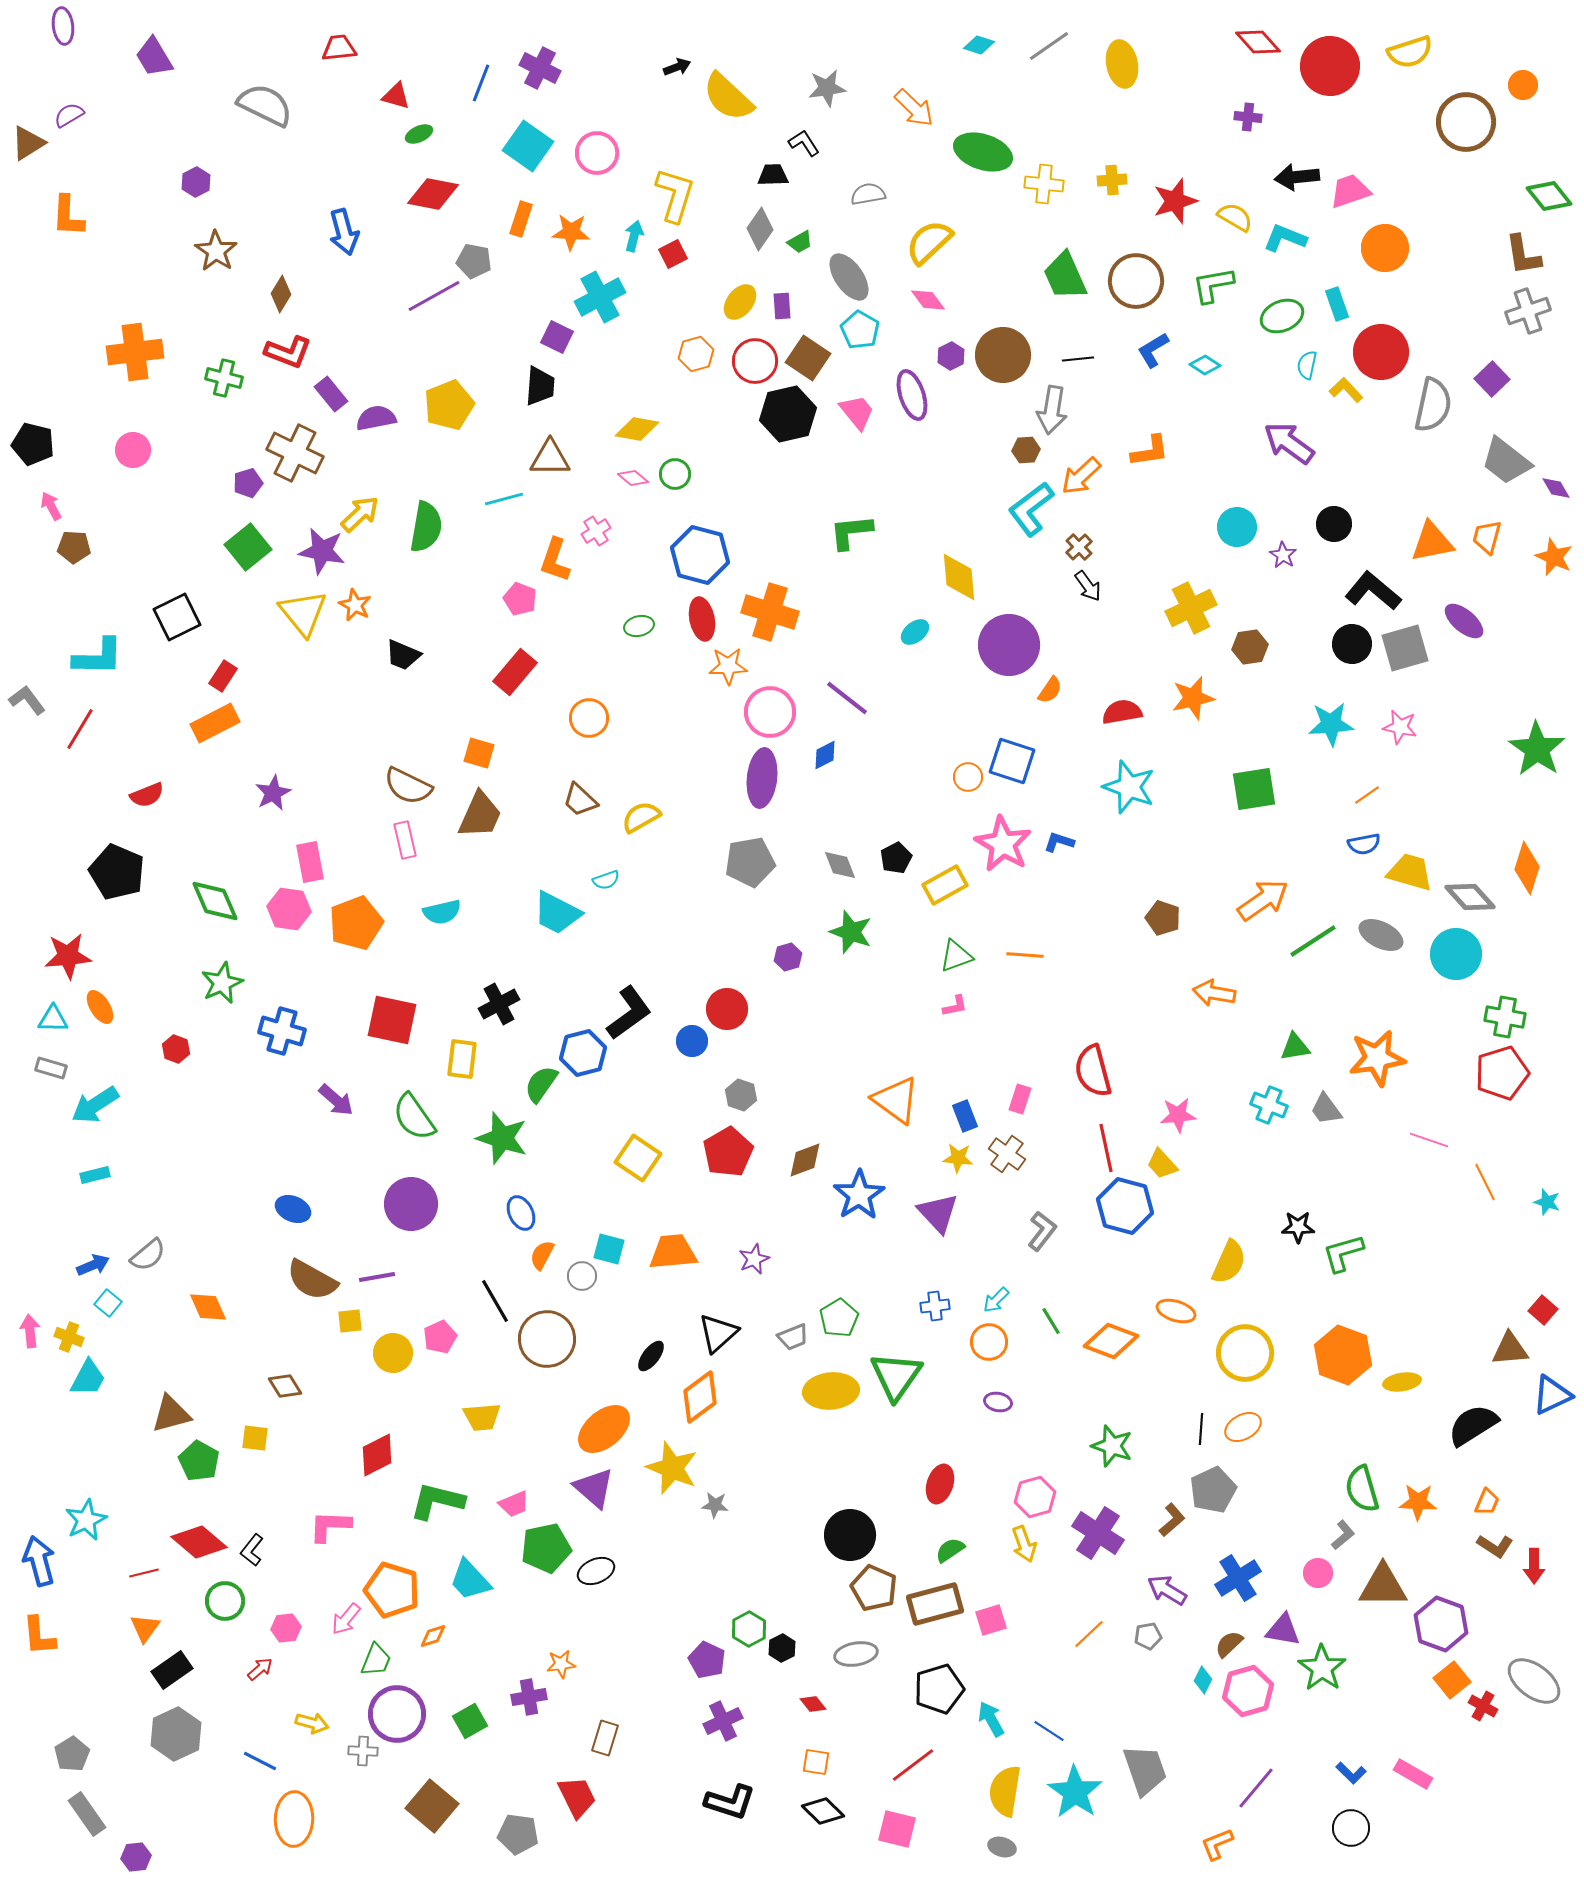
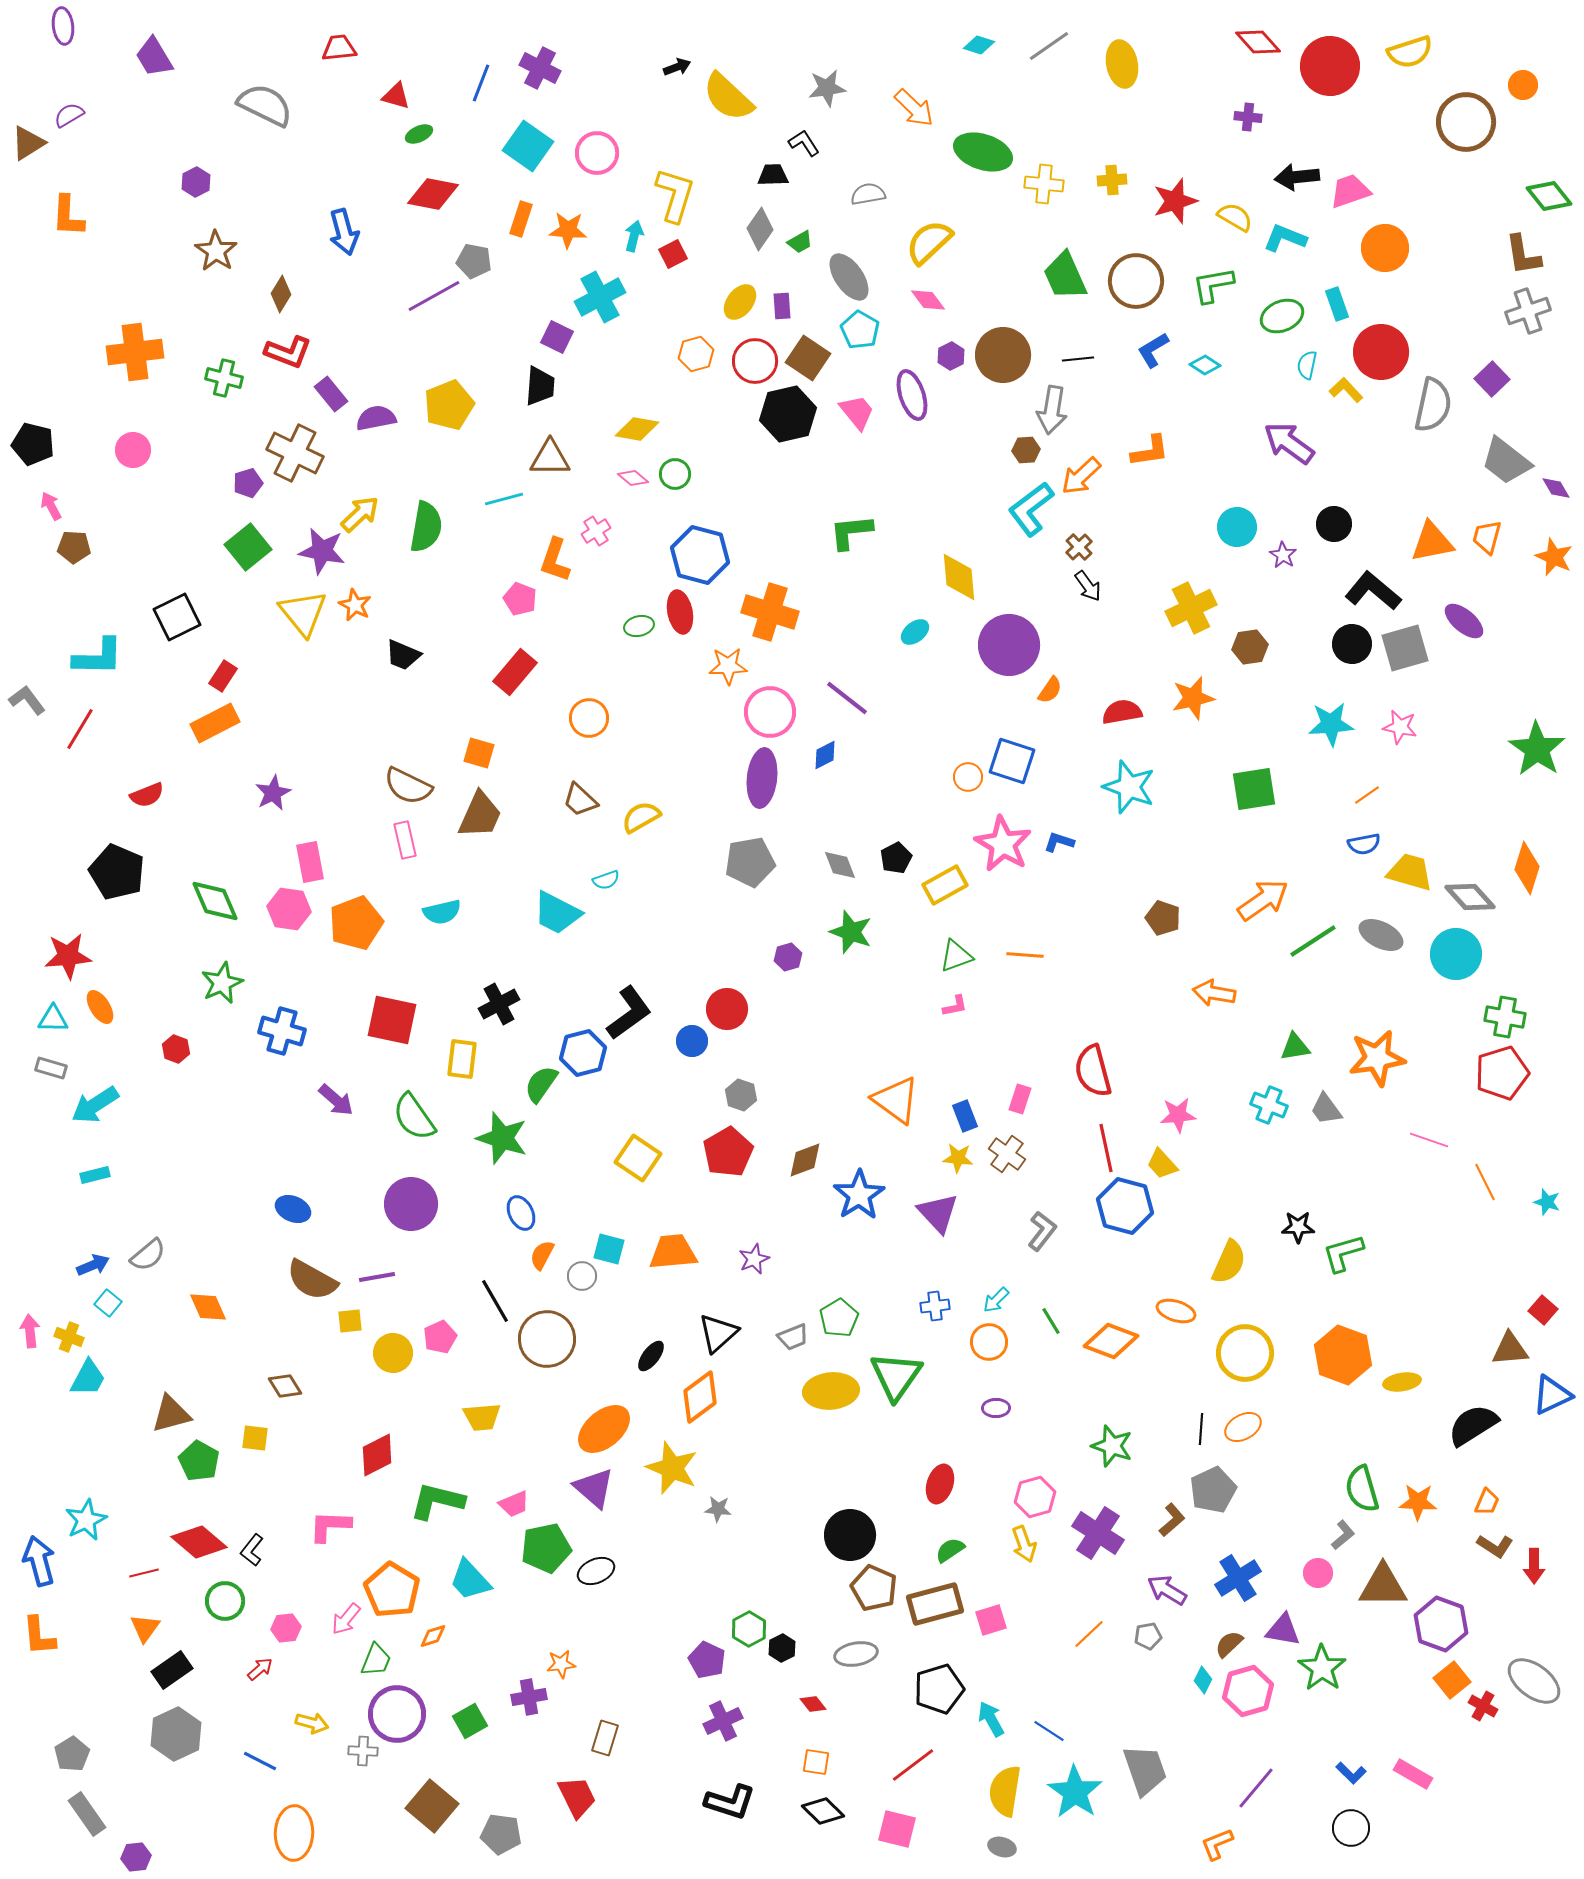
orange star at (571, 232): moved 3 px left, 2 px up
red ellipse at (702, 619): moved 22 px left, 7 px up
purple ellipse at (998, 1402): moved 2 px left, 6 px down; rotated 12 degrees counterclockwise
gray star at (715, 1505): moved 3 px right, 4 px down
orange pentagon at (392, 1590): rotated 14 degrees clockwise
orange ellipse at (294, 1819): moved 14 px down
gray pentagon at (518, 1834): moved 17 px left
